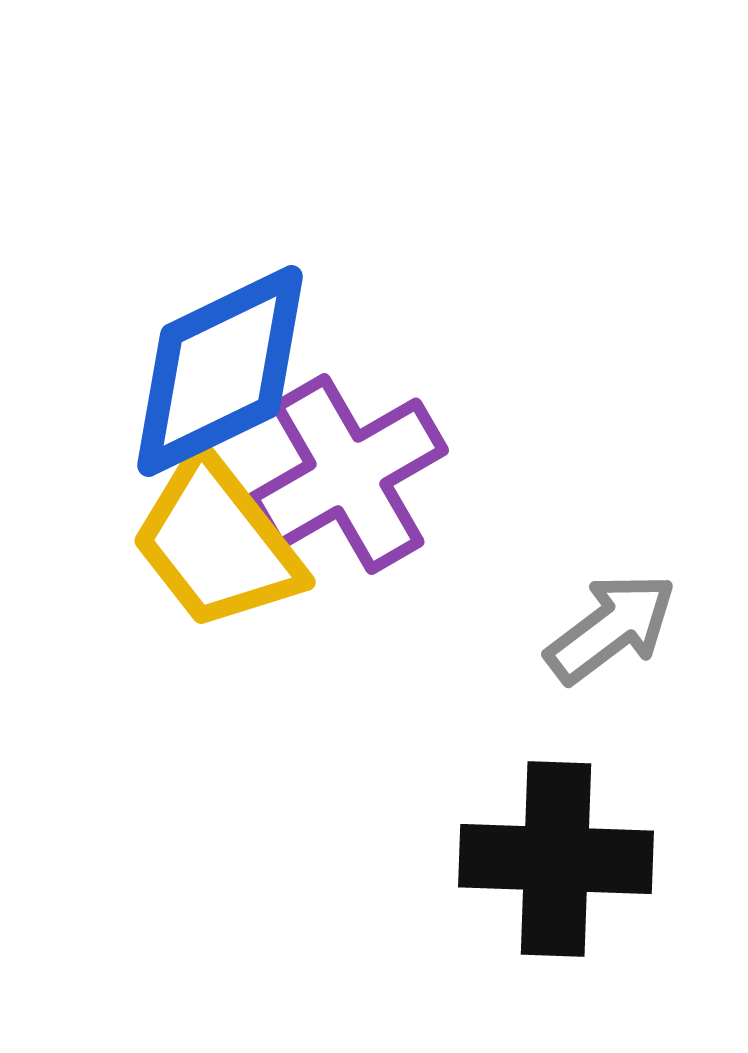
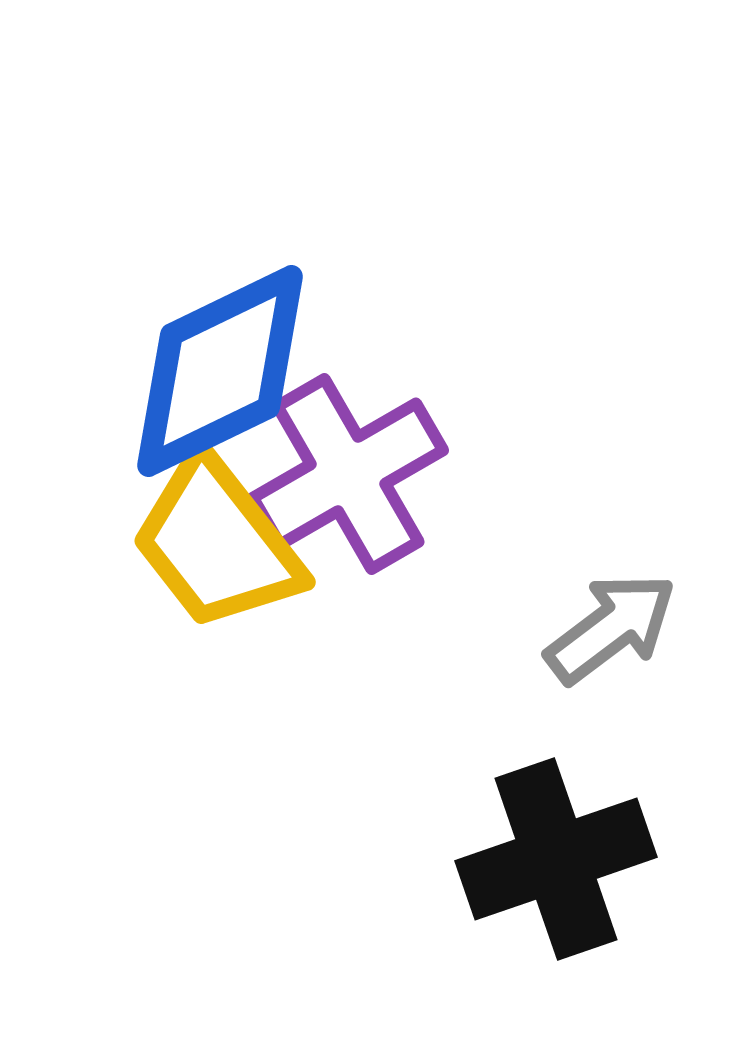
black cross: rotated 21 degrees counterclockwise
